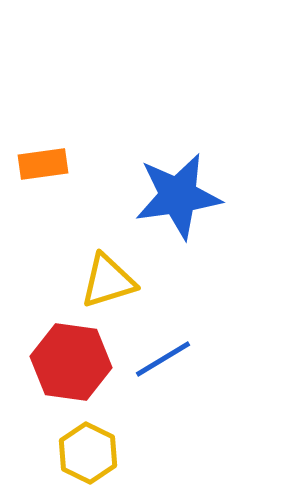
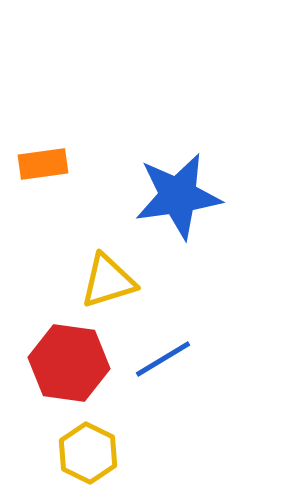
red hexagon: moved 2 px left, 1 px down
